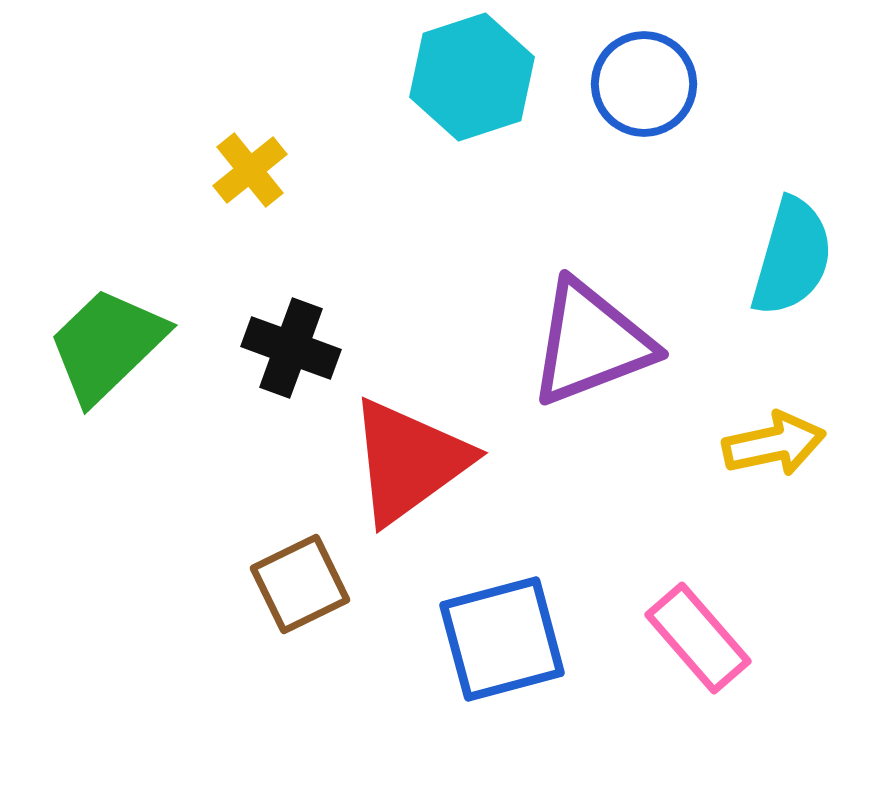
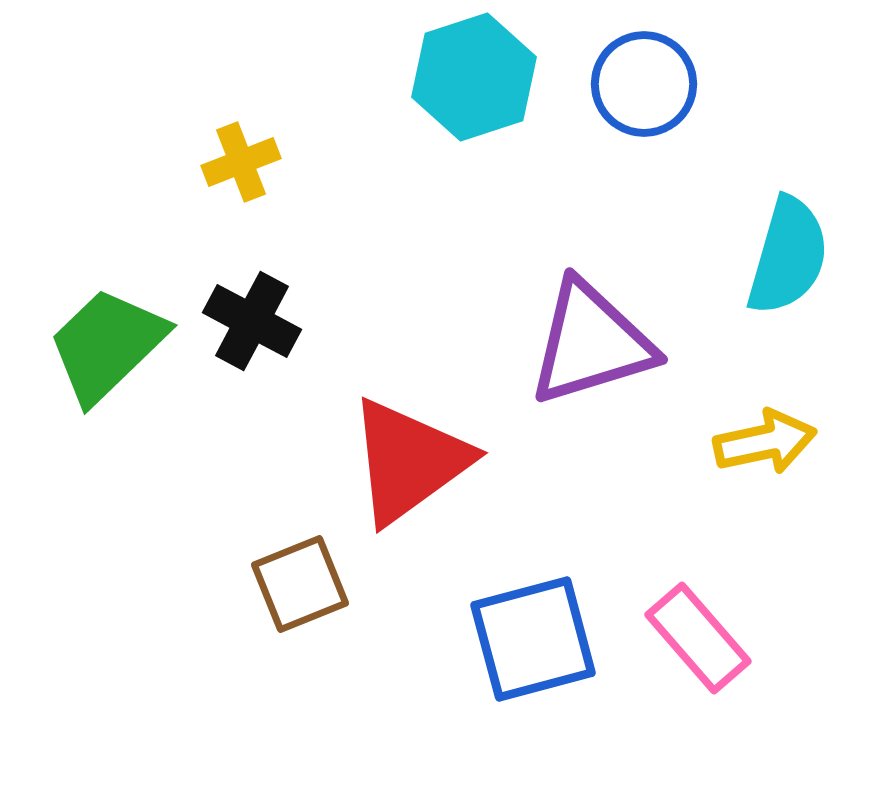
cyan hexagon: moved 2 px right
yellow cross: moved 9 px left, 8 px up; rotated 18 degrees clockwise
cyan semicircle: moved 4 px left, 1 px up
purple triangle: rotated 4 degrees clockwise
black cross: moved 39 px left, 27 px up; rotated 8 degrees clockwise
yellow arrow: moved 9 px left, 2 px up
brown square: rotated 4 degrees clockwise
blue square: moved 31 px right
